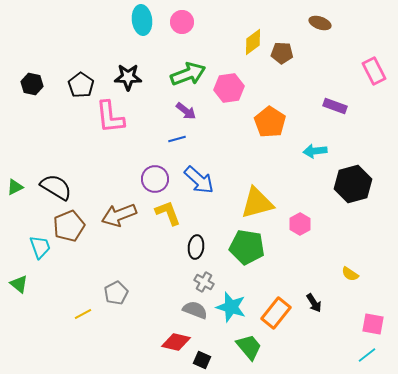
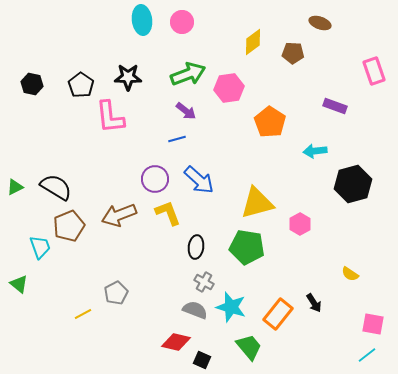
brown pentagon at (282, 53): moved 11 px right
pink rectangle at (374, 71): rotated 8 degrees clockwise
orange rectangle at (276, 313): moved 2 px right, 1 px down
